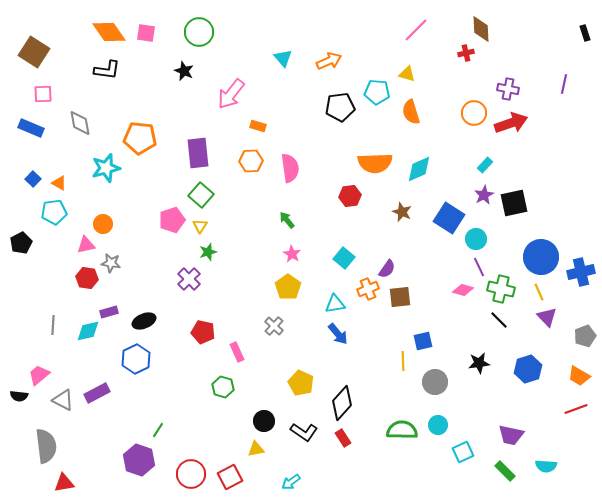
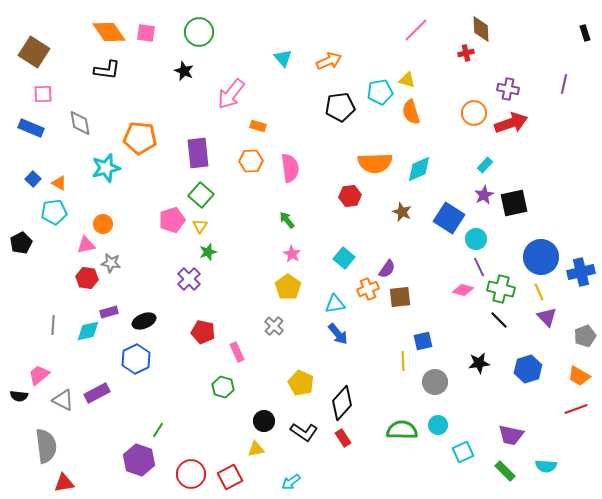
yellow triangle at (407, 74): moved 6 px down
cyan pentagon at (377, 92): moved 3 px right; rotated 15 degrees counterclockwise
